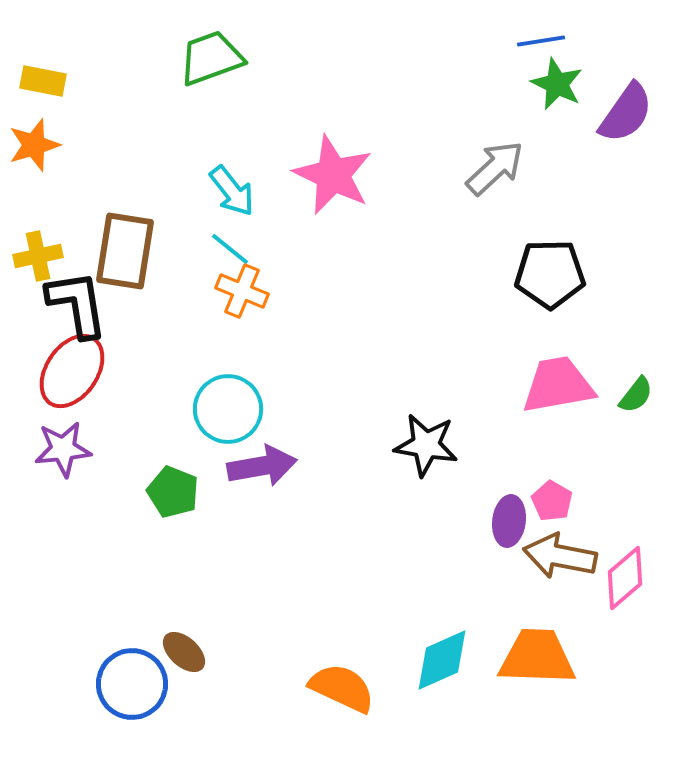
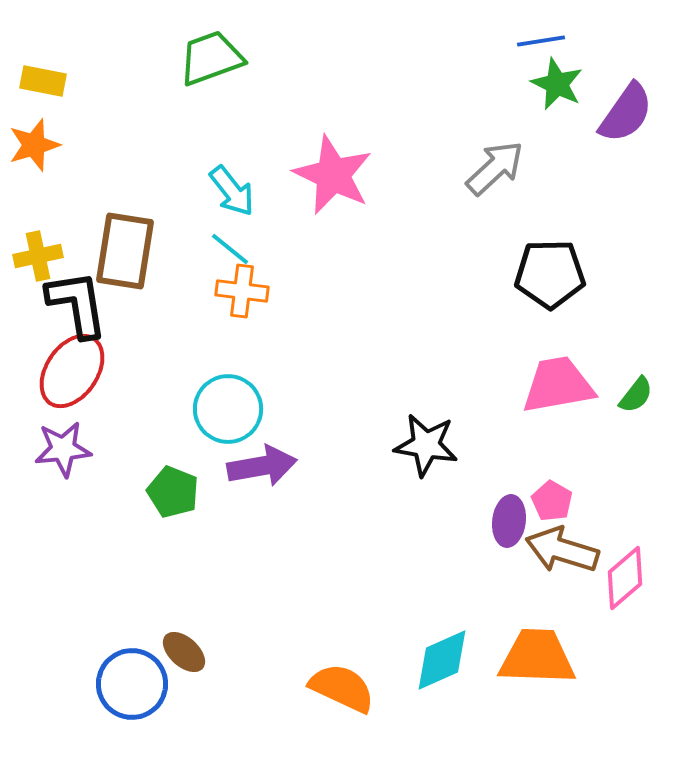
orange cross: rotated 15 degrees counterclockwise
brown arrow: moved 2 px right, 6 px up; rotated 6 degrees clockwise
